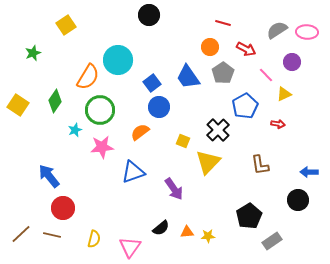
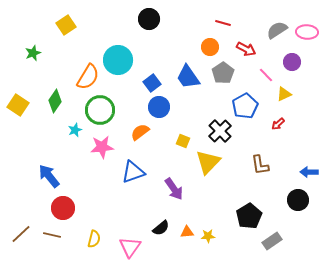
black circle at (149, 15): moved 4 px down
red arrow at (278, 124): rotated 128 degrees clockwise
black cross at (218, 130): moved 2 px right, 1 px down
